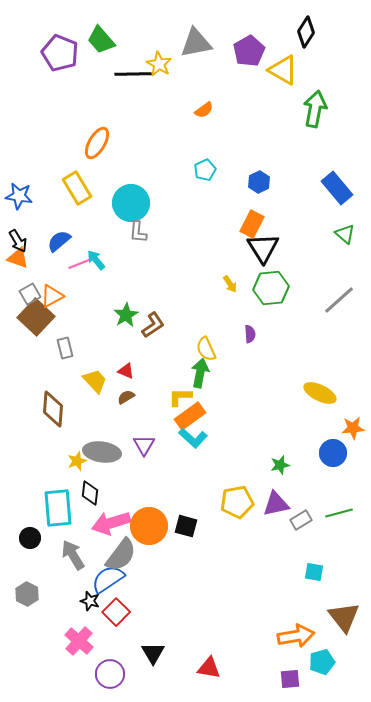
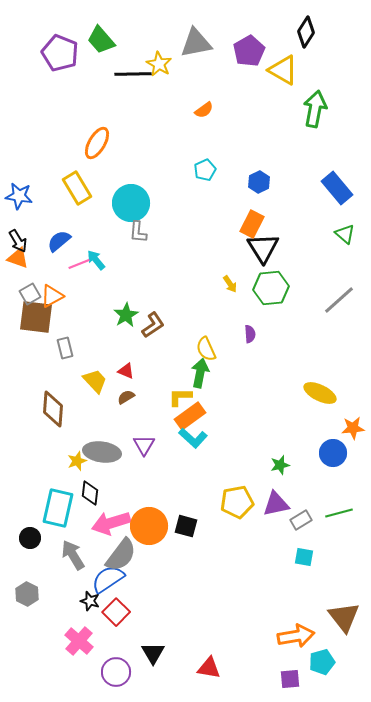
brown square at (36, 317): rotated 36 degrees counterclockwise
cyan rectangle at (58, 508): rotated 18 degrees clockwise
cyan square at (314, 572): moved 10 px left, 15 px up
purple circle at (110, 674): moved 6 px right, 2 px up
